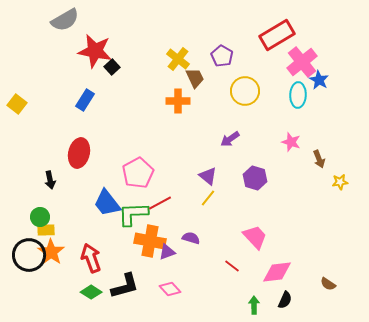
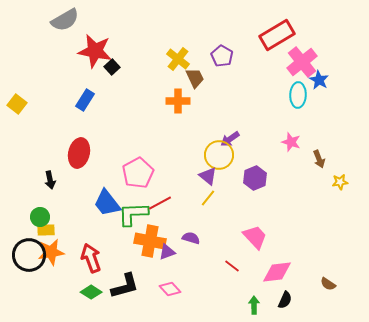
yellow circle at (245, 91): moved 26 px left, 64 px down
purple hexagon at (255, 178): rotated 20 degrees clockwise
orange star at (51, 252): rotated 28 degrees clockwise
